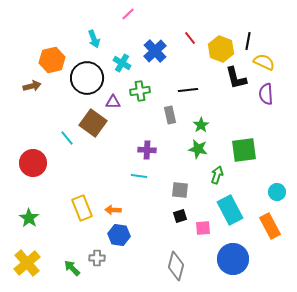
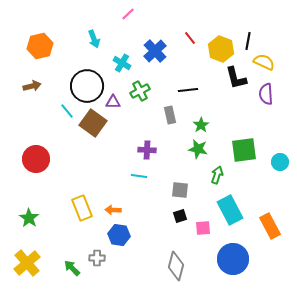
orange hexagon at (52, 60): moved 12 px left, 14 px up
black circle at (87, 78): moved 8 px down
green cross at (140, 91): rotated 18 degrees counterclockwise
cyan line at (67, 138): moved 27 px up
red circle at (33, 163): moved 3 px right, 4 px up
cyan circle at (277, 192): moved 3 px right, 30 px up
